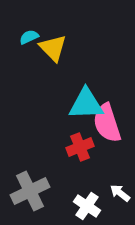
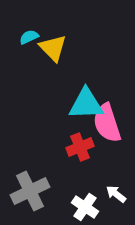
white arrow: moved 4 px left, 1 px down
white cross: moved 2 px left, 1 px down
